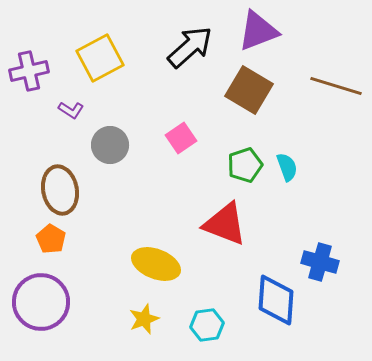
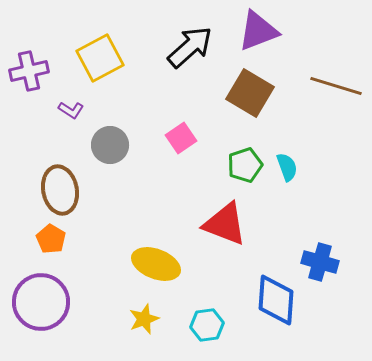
brown square: moved 1 px right, 3 px down
